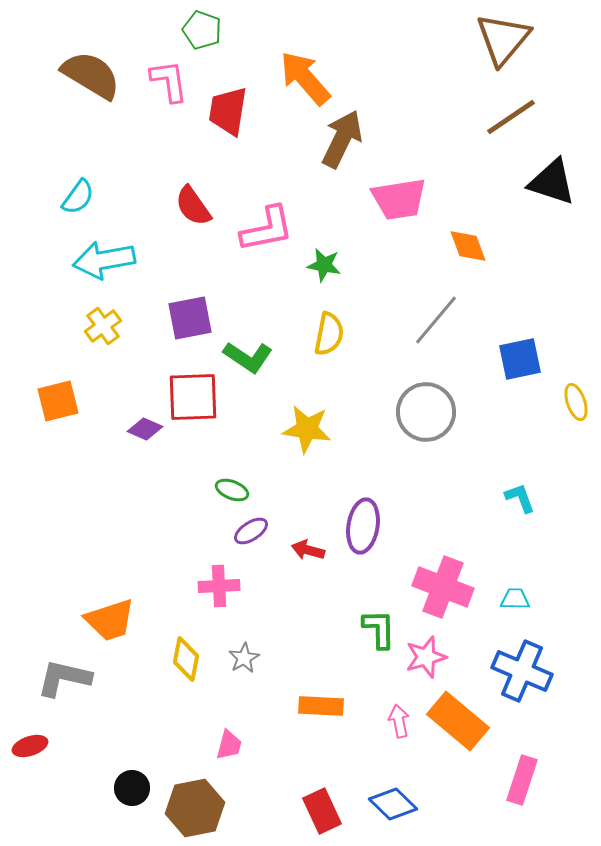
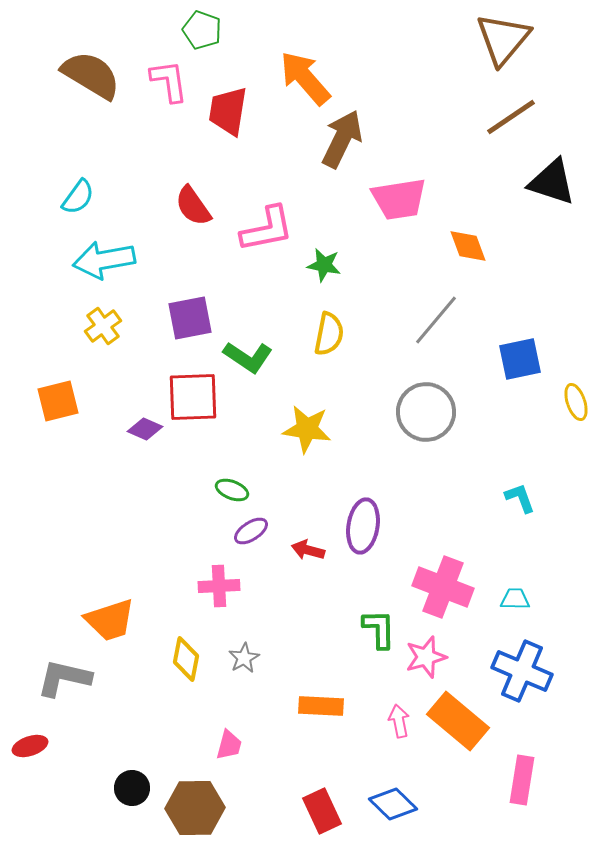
pink rectangle at (522, 780): rotated 9 degrees counterclockwise
brown hexagon at (195, 808): rotated 10 degrees clockwise
